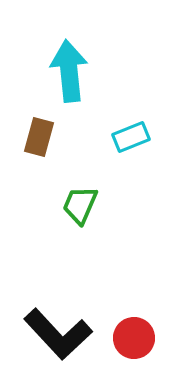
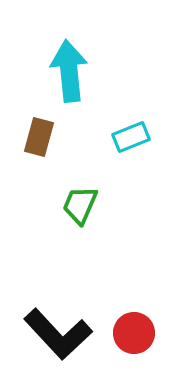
red circle: moved 5 px up
